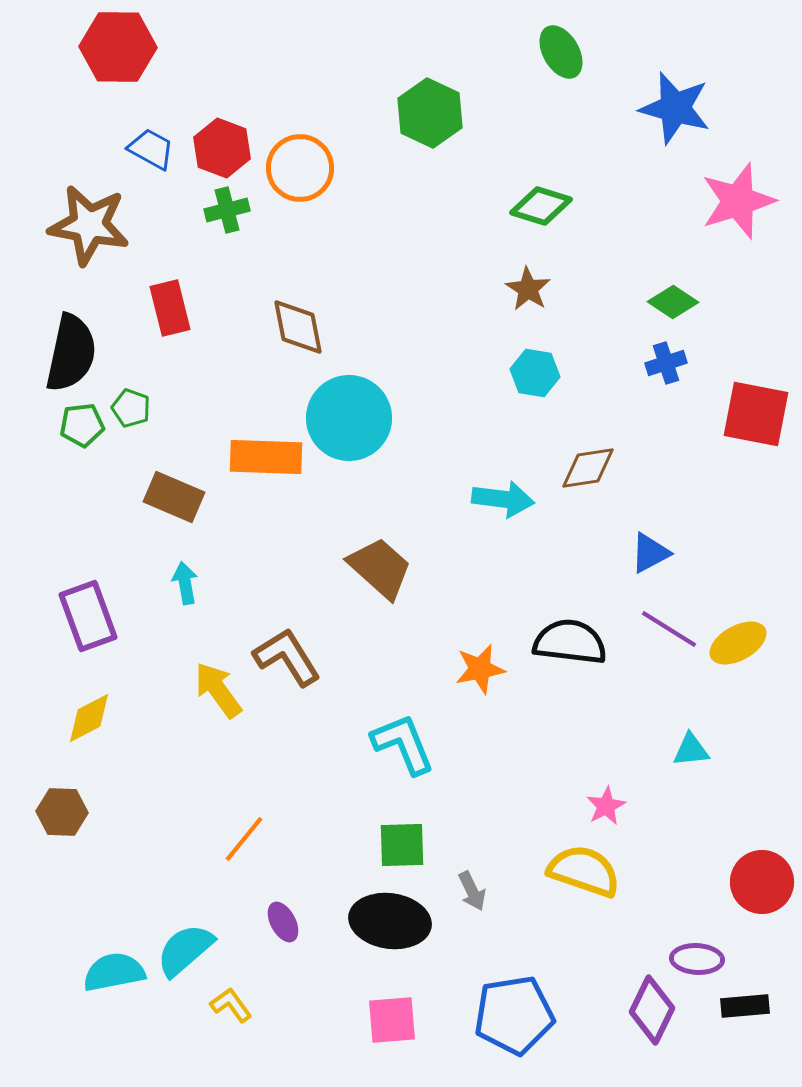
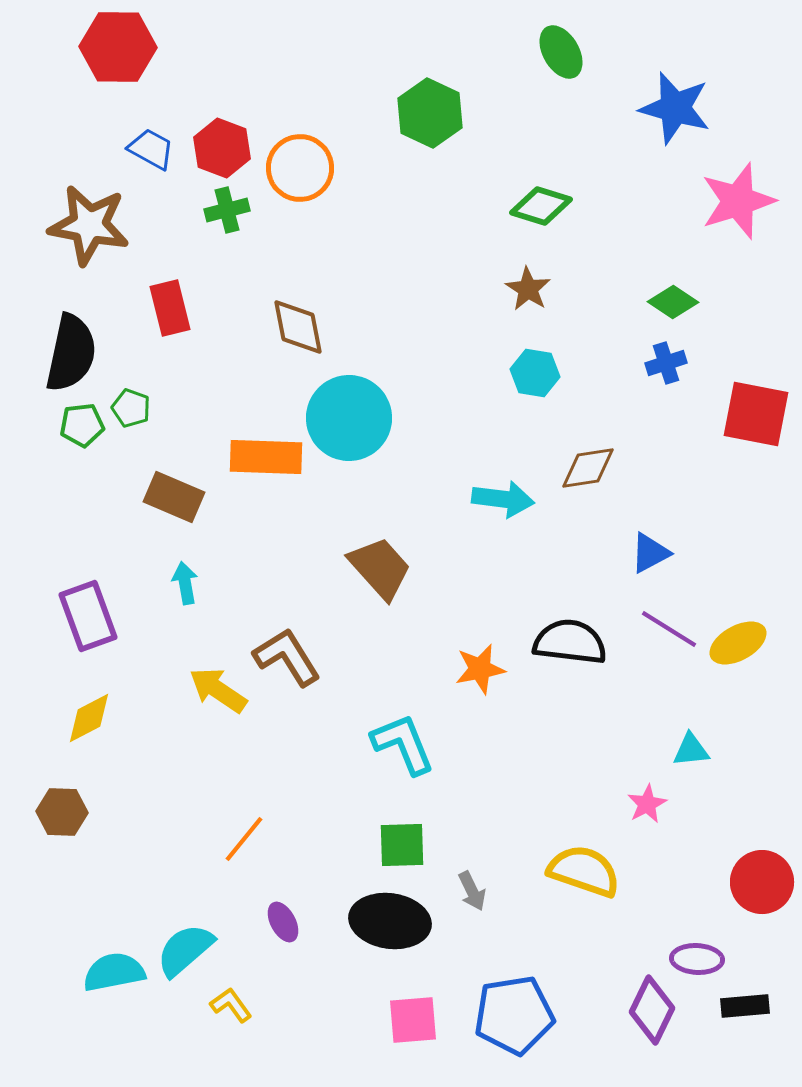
brown trapezoid at (380, 568): rotated 6 degrees clockwise
yellow arrow at (218, 690): rotated 20 degrees counterclockwise
pink star at (606, 806): moved 41 px right, 2 px up
pink square at (392, 1020): moved 21 px right
